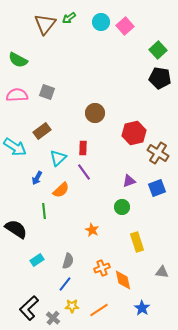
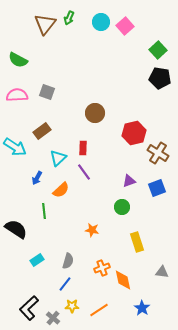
green arrow: rotated 32 degrees counterclockwise
orange star: rotated 16 degrees counterclockwise
